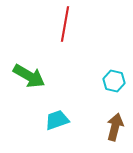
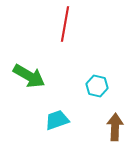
cyan hexagon: moved 17 px left, 5 px down
brown arrow: rotated 12 degrees counterclockwise
